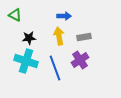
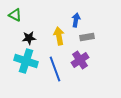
blue arrow: moved 12 px right, 4 px down; rotated 80 degrees counterclockwise
gray rectangle: moved 3 px right
blue line: moved 1 px down
